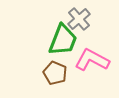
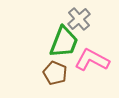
green trapezoid: moved 1 px right, 2 px down
